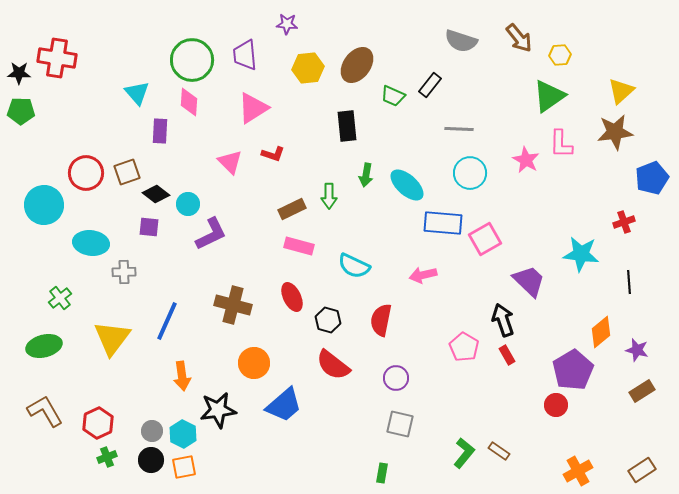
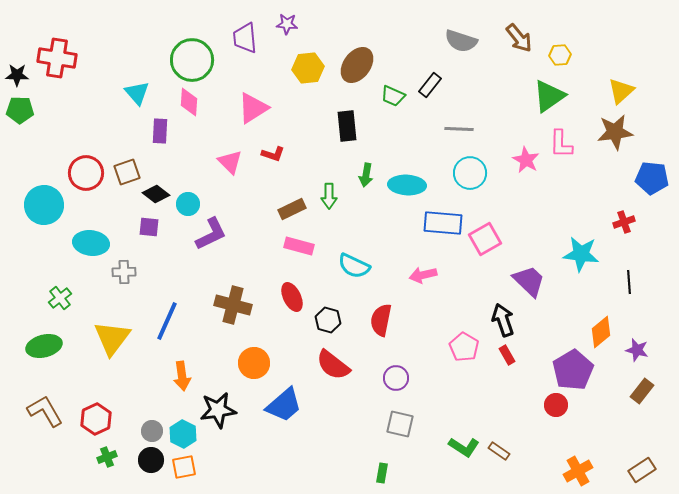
purple trapezoid at (245, 55): moved 17 px up
black star at (19, 73): moved 2 px left, 2 px down
green pentagon at (21, 111): moved 1 px left, 1 px up
blue pentagon at (652, 178): rotated 28 degrees clockwise
cyan ellipse at (407, 185): rotated 39 degrees counterclockwise
brown rectangle at (642, 391): rotated 20 degrees counterclockwise
red hexagon at (98, 423): moved 2 px left, 4 px up
green L-shape at (464, 453): moved 6 px up; rotated 84 degrees clockwise
